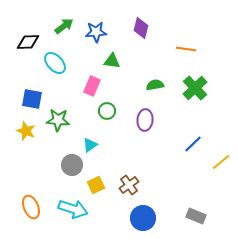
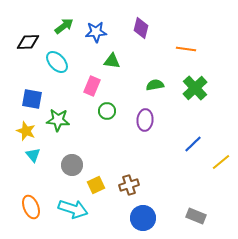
cyan ellipse: moved 2 px right, 1 px up
cyan triangle: moved 57 px left, 10 px down; rotated 35 degrees counterclockwise
brown cross: rotated 18 degrees clockwise
